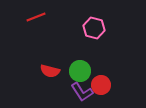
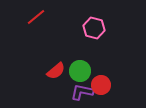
red line: rotated 18 degrees counterclockwise
red semicircle: moved 6 px right; rotated 54 degrees counterclockwise
purple L-shape: rotated 135 degrees clockwise
